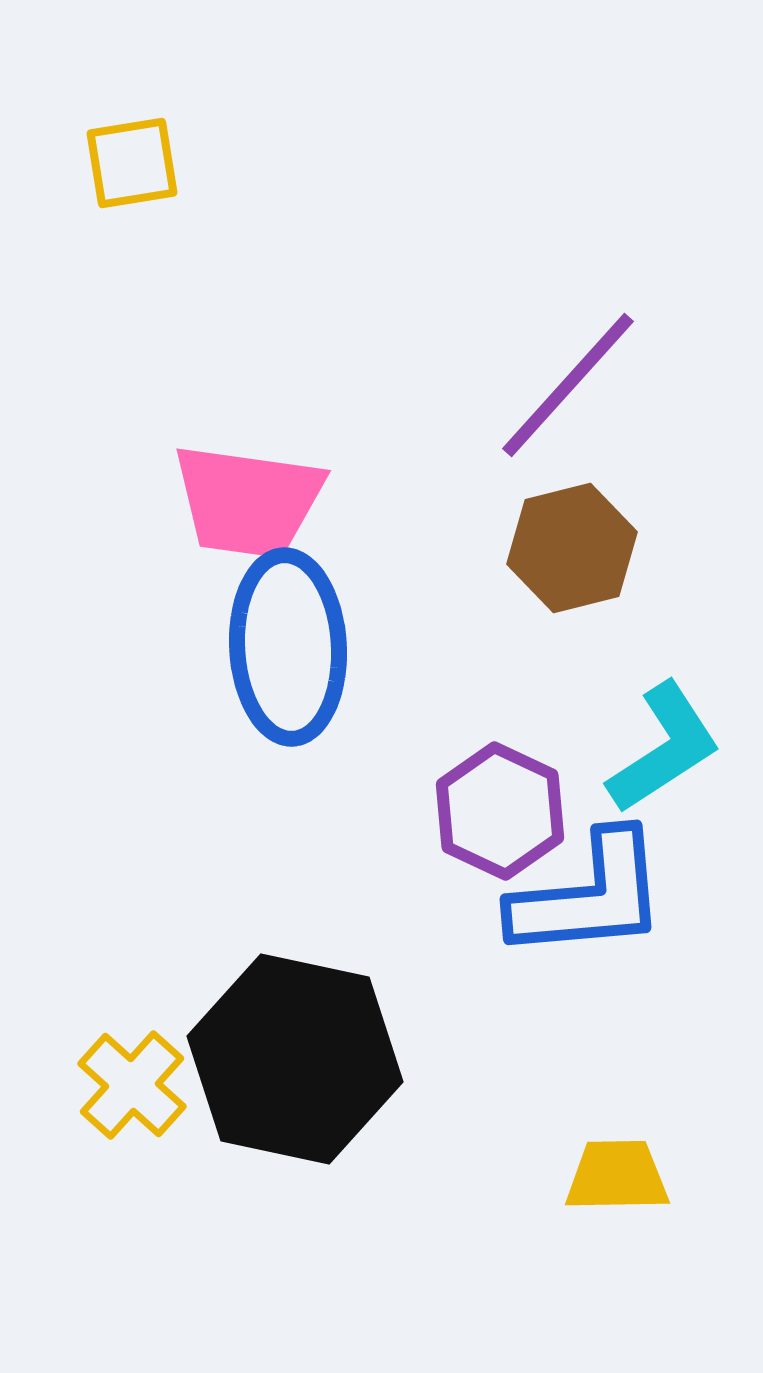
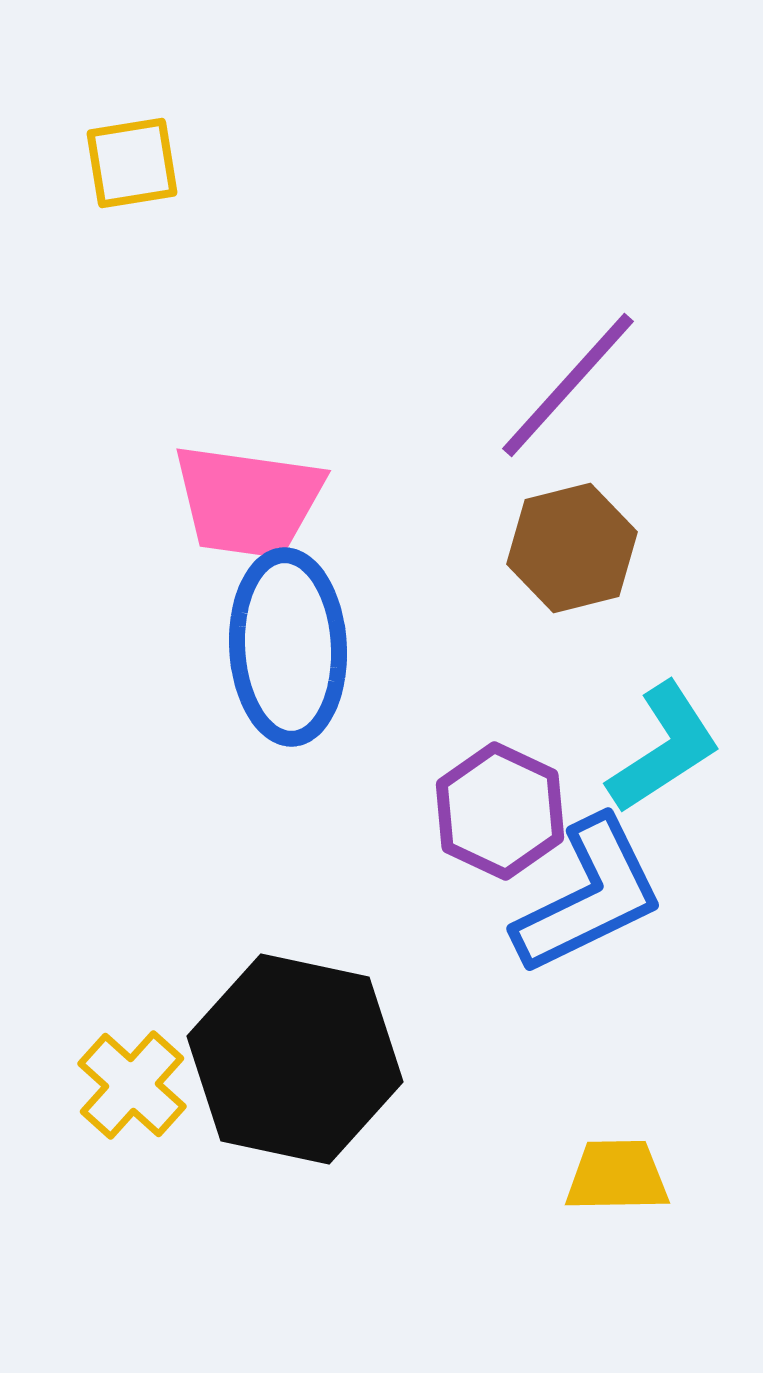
blue L-shape: rotated 21 degrees counterclockwise
